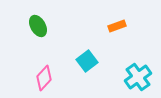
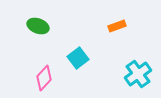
green ellipse: rotated 40 degrees counterclockwise
cyan square: moved 9 px left, 3 px up
cyan cross: moved 3 px up
